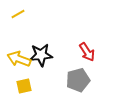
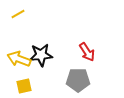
gray pentagon: rotated 15 degrees clockwise
